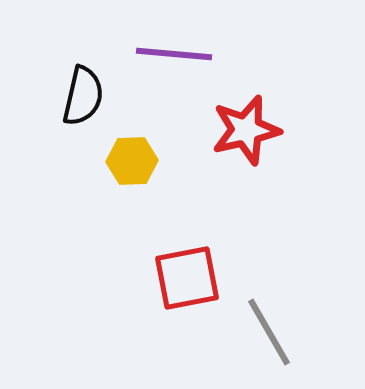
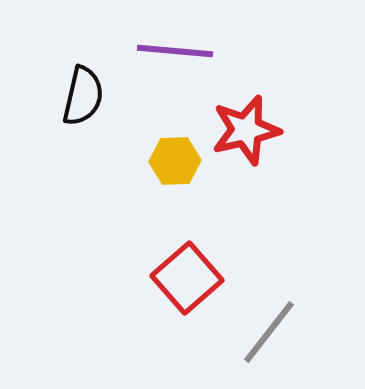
purple line: moved 1 px right, 3 px up
yellow hexagon: moved 43 px right
red square: rotated 30 degrees counterclockwise
gray line: rotated 68 degrees clockwise
